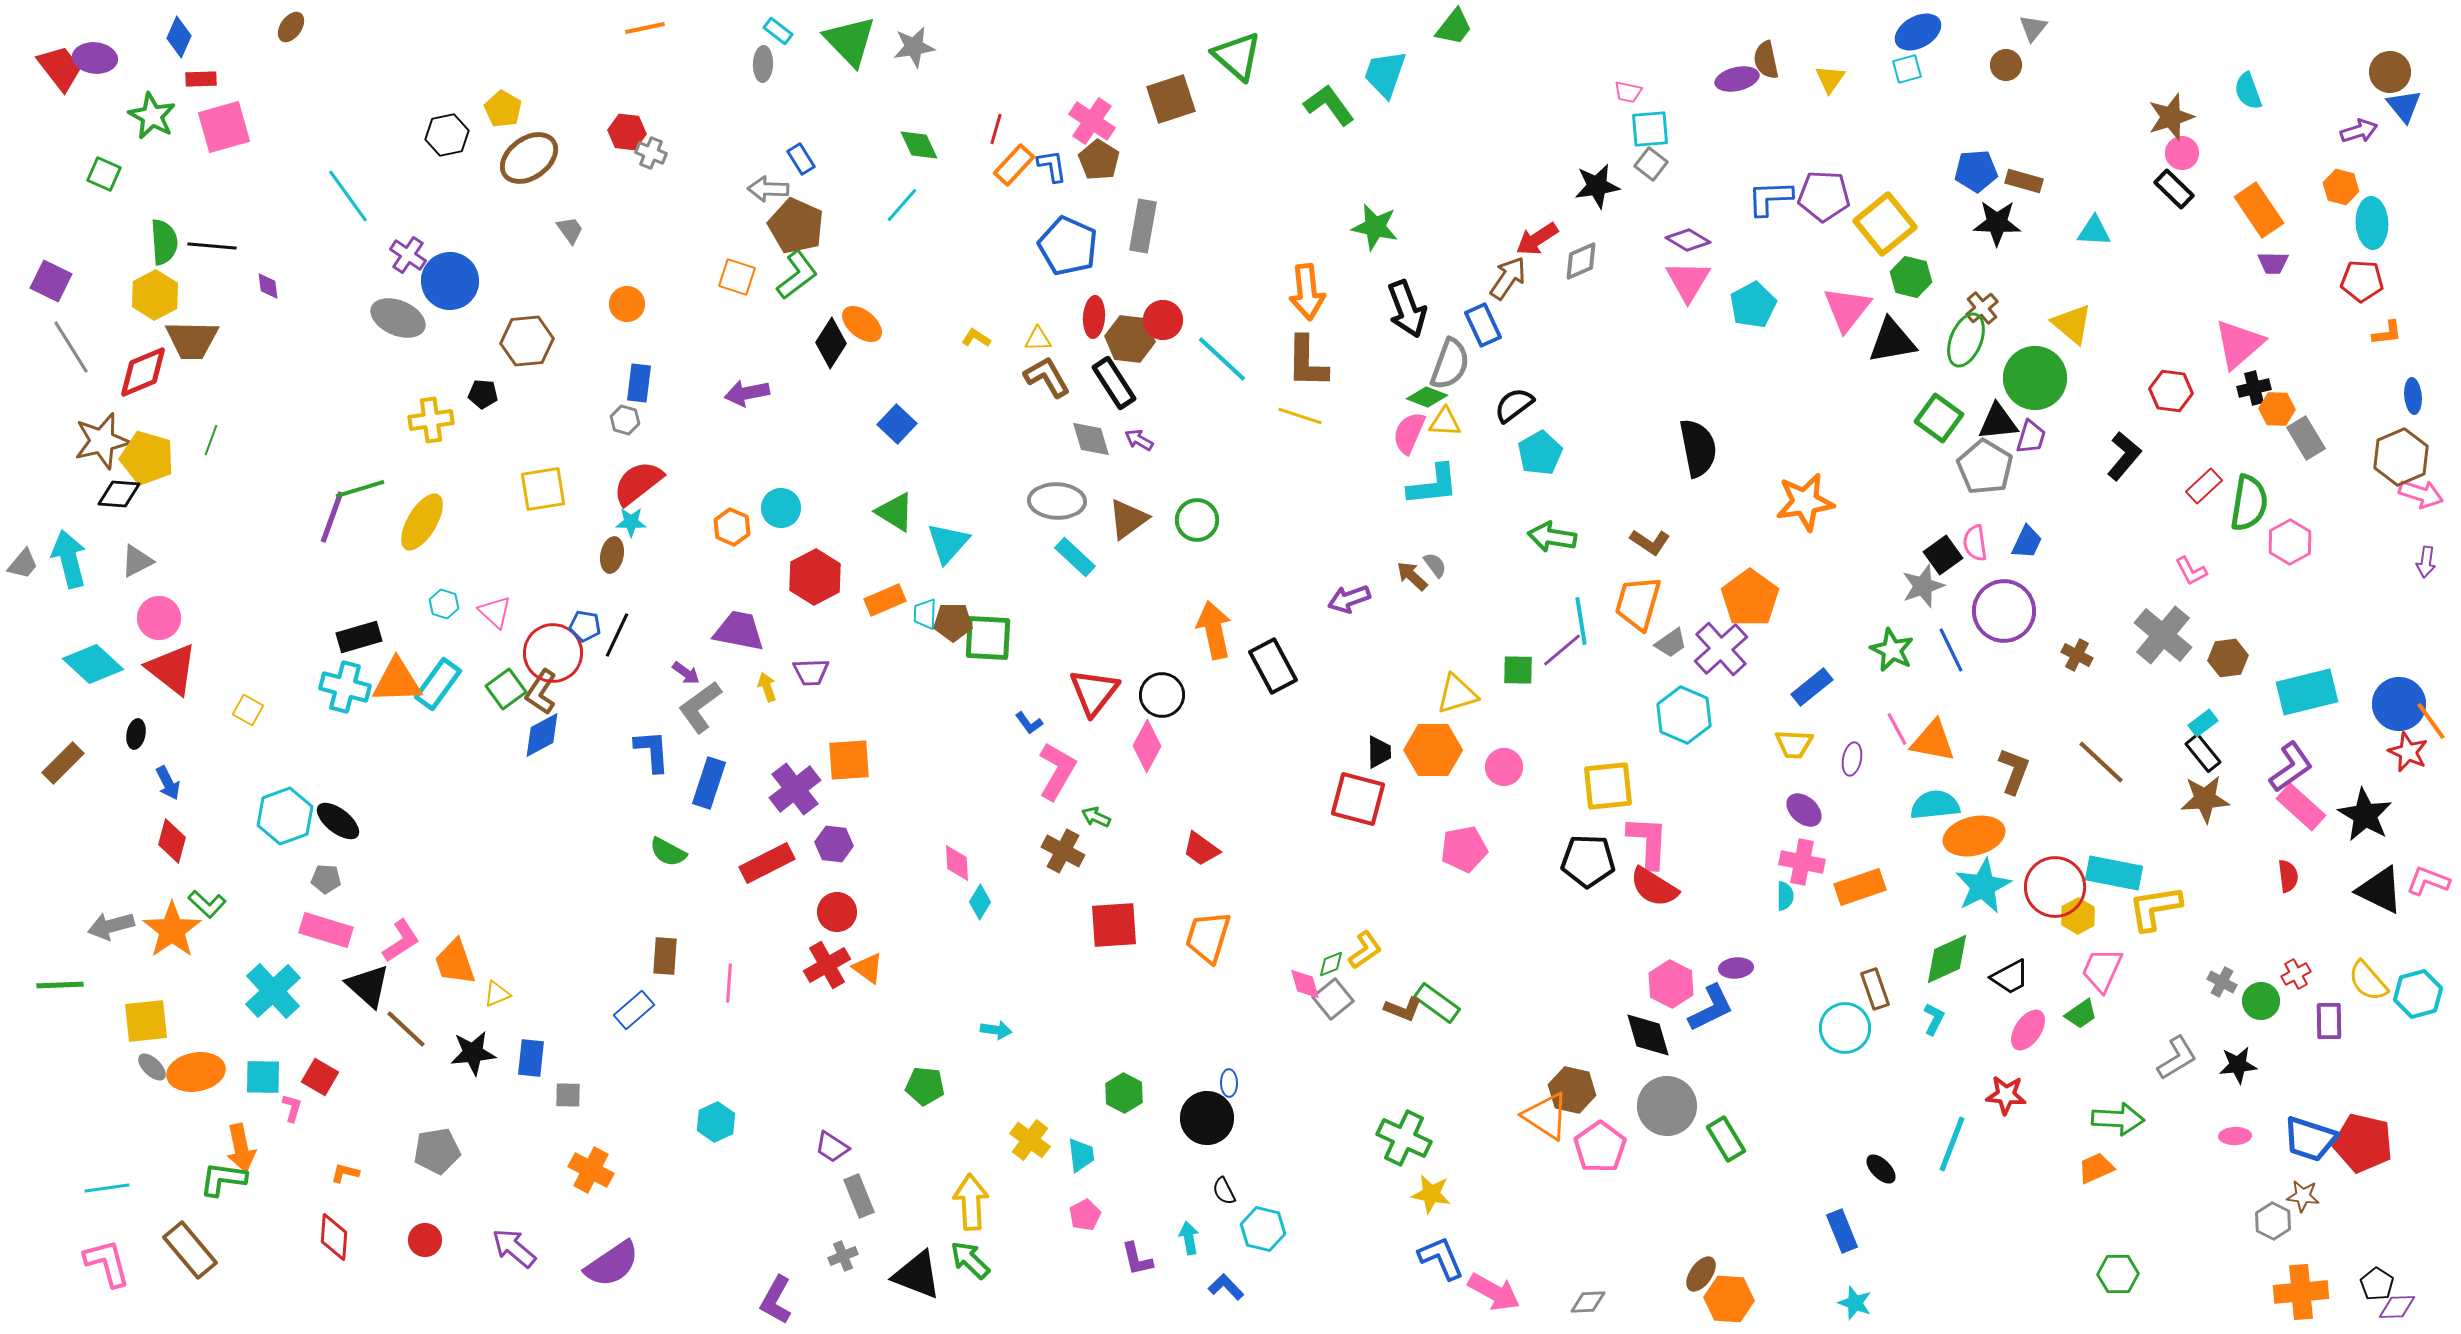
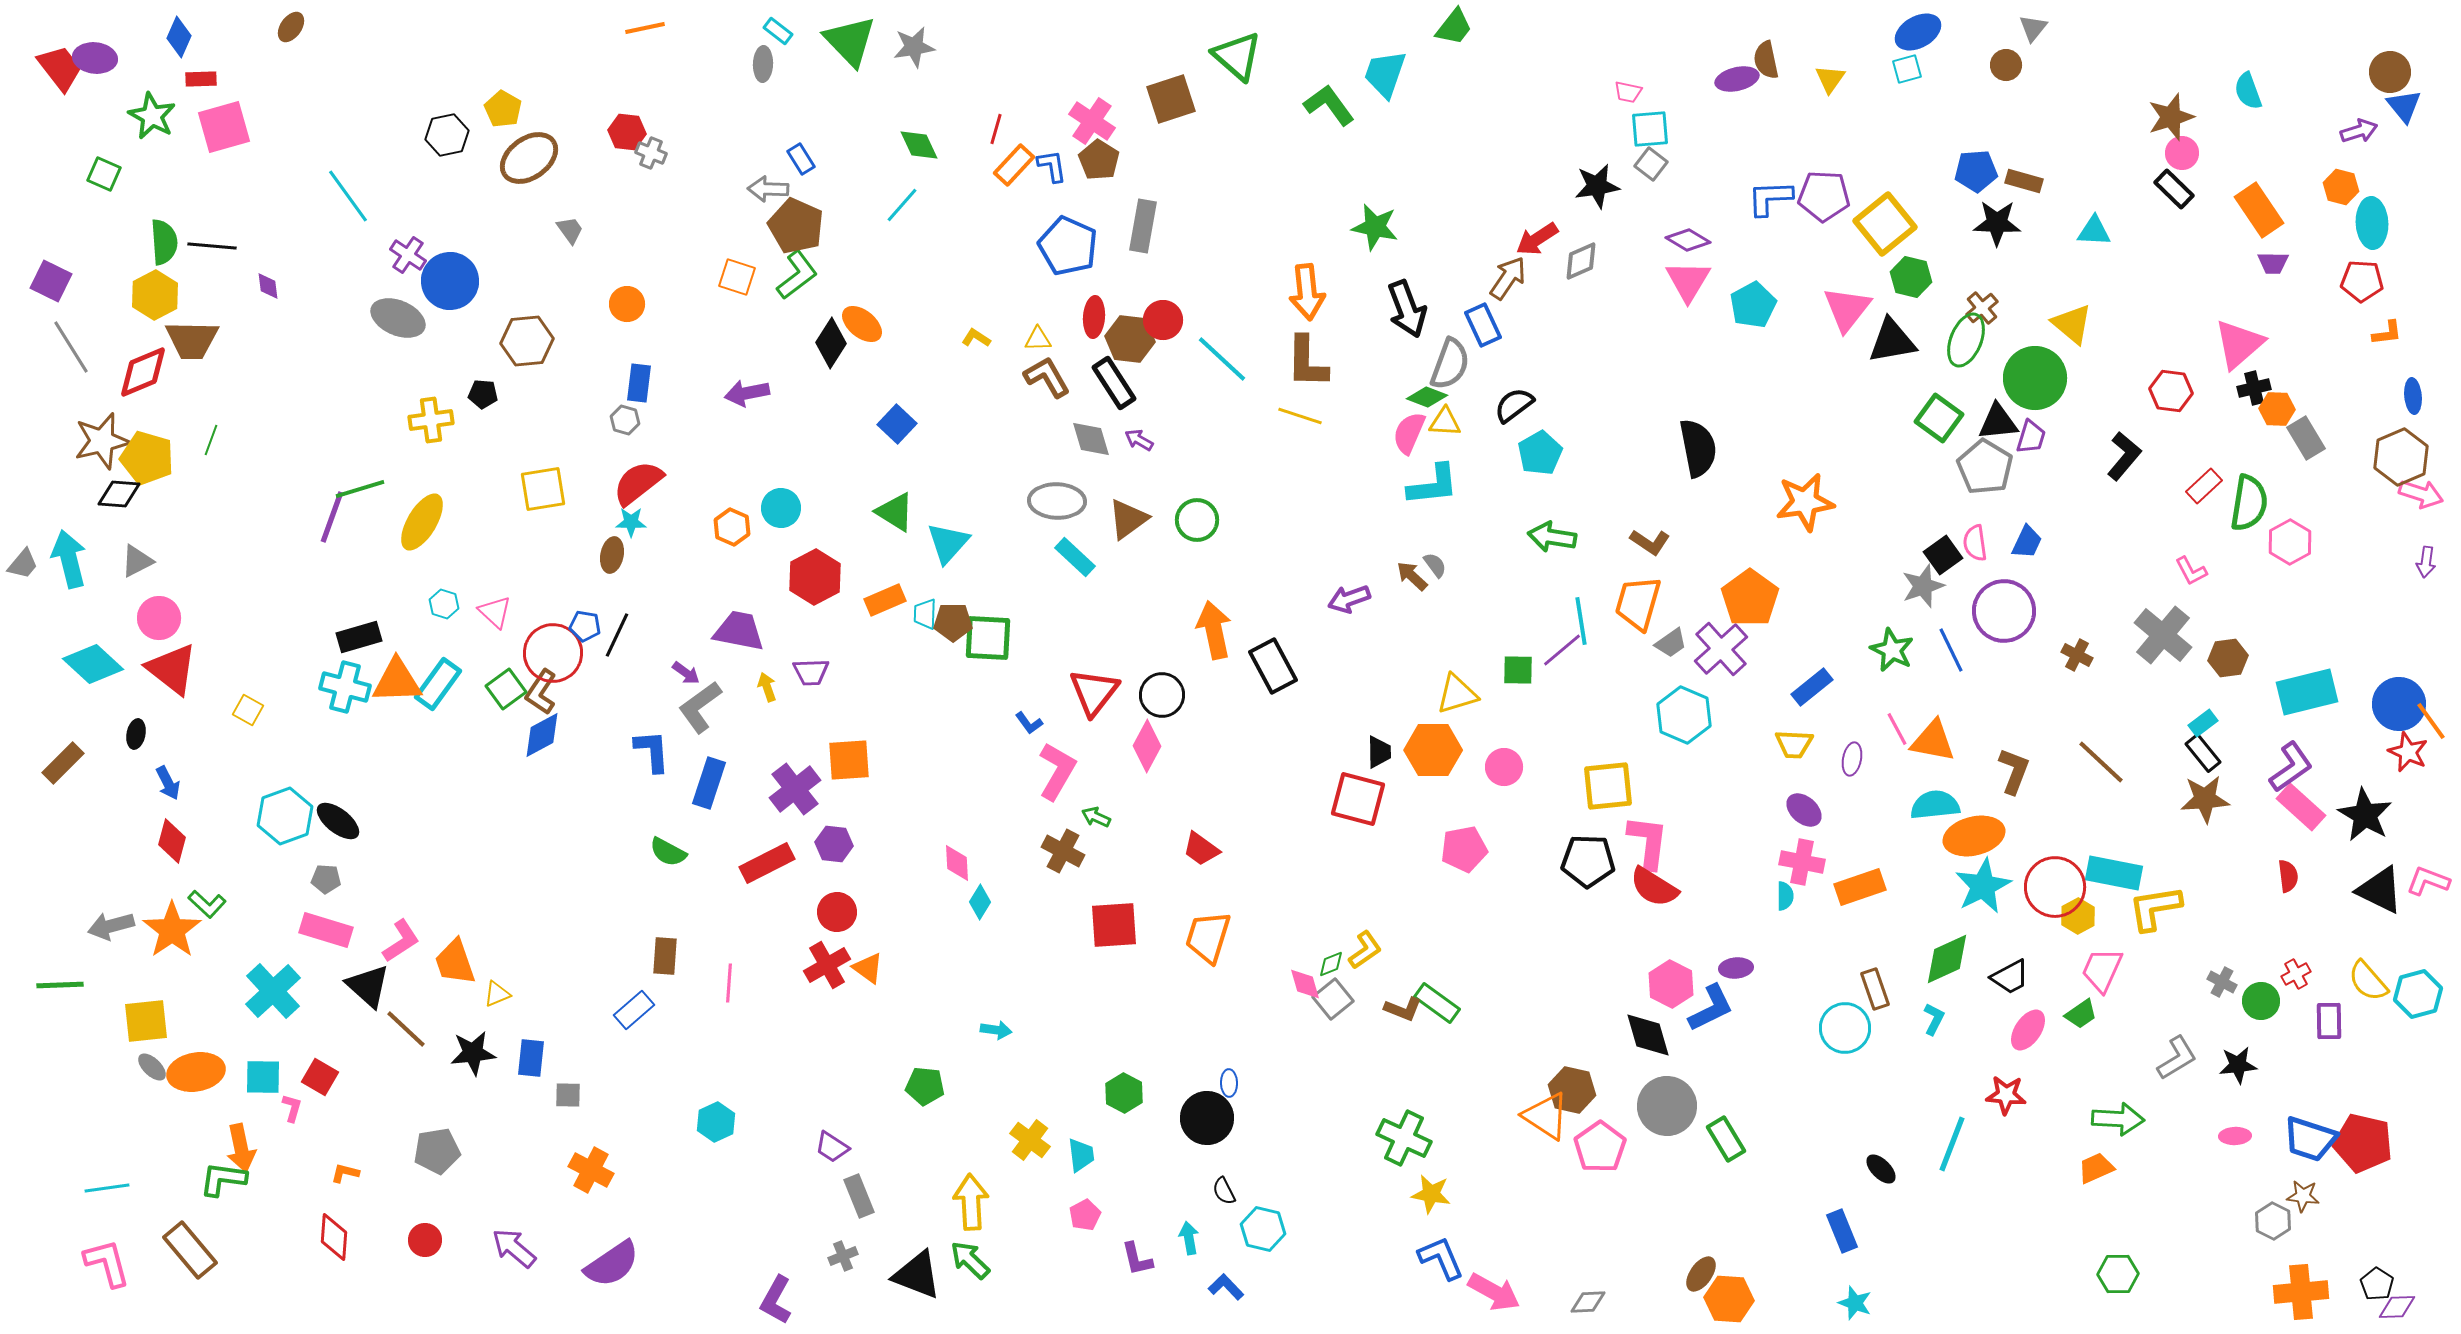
pink L-shape at (1648, 842): rotated 4 degrees clockwise
